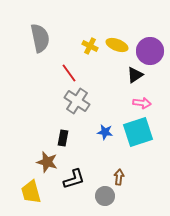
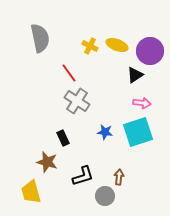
black rectangle: rotated 35 degrees counterclockwise
black L-shape: moved 9 px right, 3 px up
